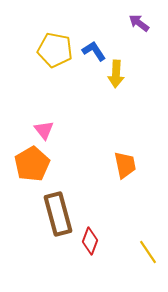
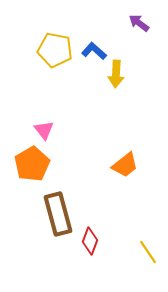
blue L-shape: rotated 15 degrees counterclockwise
orange trapezoid: rotated 64 degrees clockwise
